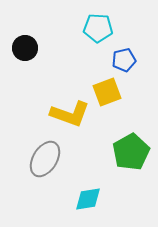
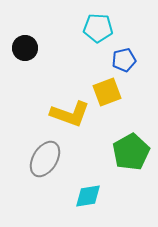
cyan diamond: moved 3 px up
